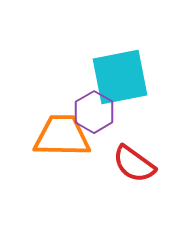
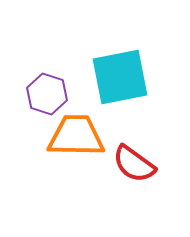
purple hexagon: moved 47 px left, 18 px up; rotated 12 degrees counterclockwise
orange trapezoid: moved 14 px right
